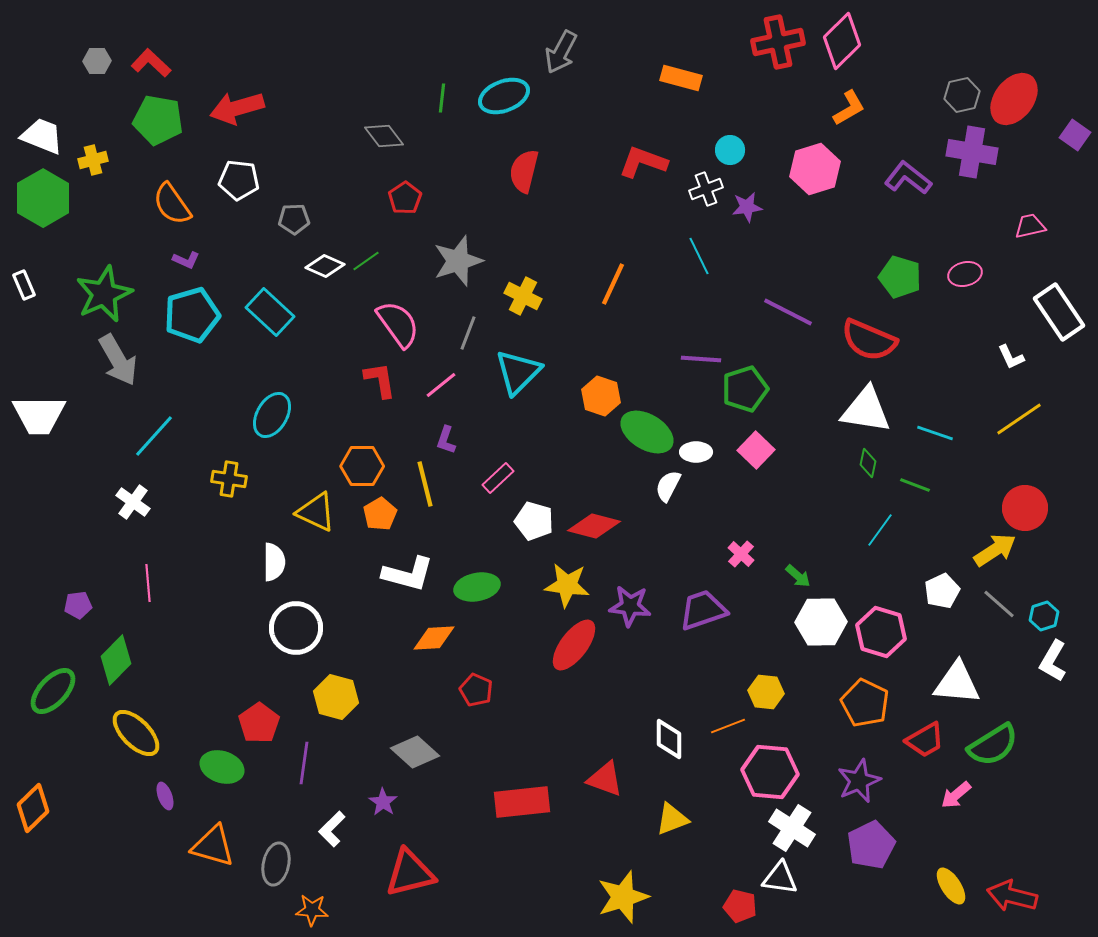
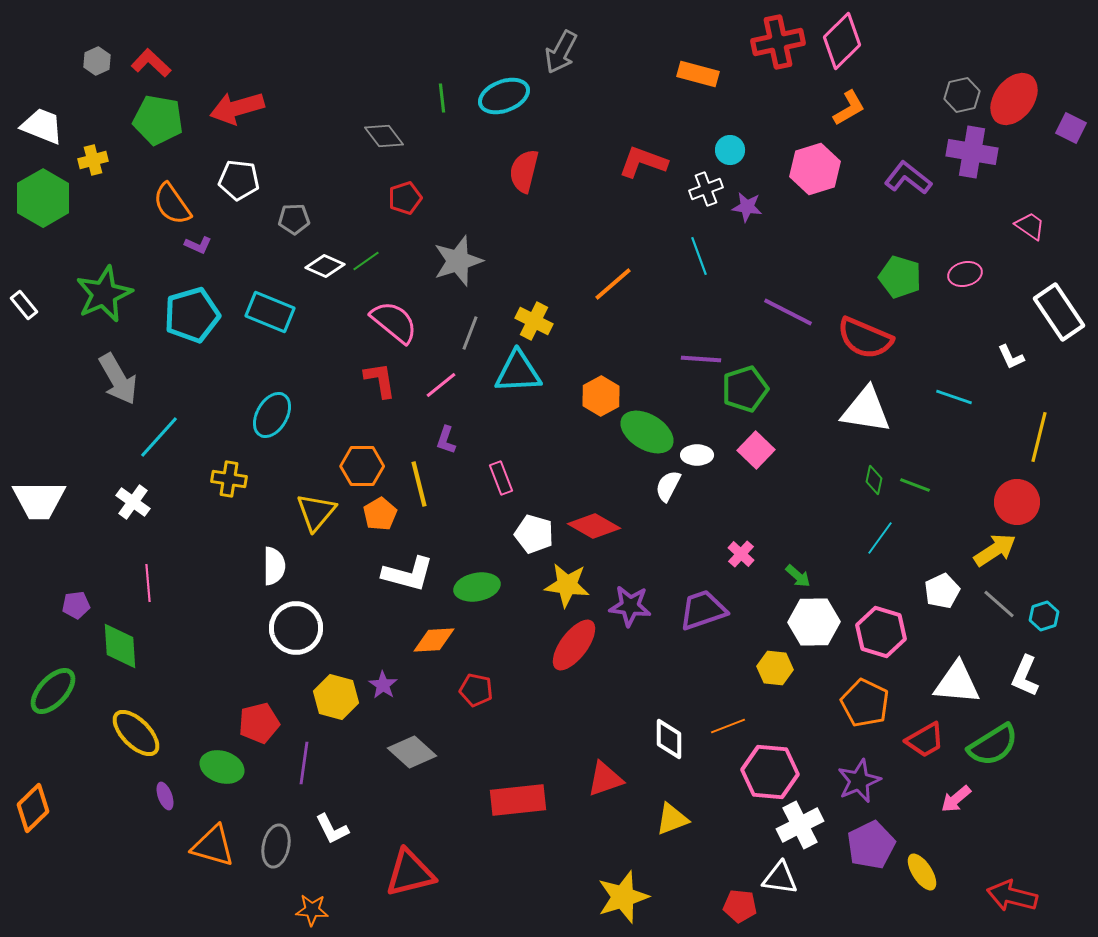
gray hexagon at (97, 61): rotated 24 degrees counterclockwise
orange rectangle at (681, 78): moved 17 px right, 4 px up
green line at (442, 98): rotated 12 degrees counterclockwise
purple square at (1075, 135): moved 4 px left, 7 px up; rotated 8 degrees counterclockwise
white trapezoid at (42, 136): moved 10 px up
red pentagon at (405, 198): rotated 16 degrees clockwise
purple star at (747, 207): rotated 16 degrees clockwise
pink trapezoid at (1030, 226): rotated 48 degrees clockwise
cyan line at (699, 256): rotated 6 degrees clockwise
purple L-shape at (186, 260): moved 12 px right, 15 px up
orange line at (613, 284): rotated 24 degrees clockwise
white rectangle at (24, 285): moved 20 px down; rotated 16 degrees counterclockwise
yellow cross at (523, 296): moved 11 px right, 25 px down
cyan rectangle at (270, 312): rotated 21 degrees counterclockwise
pink semicircle at (398, 324): moved 4 px left, 2 px up; rotated 15 degrees counterclockwise
gray line at (468, 333): moved 2 px right
red semicircle at (869, 340): moved 4 px left, 2 px up
gray arrow at (118, 360): moved 19 px down
cyan triangle at (518, 372): rotated 42 degrees clockwise
orange hexagon at (601, 396): rotated 12 degrees clockwise
white trapezoid at (39, 415): moved 85 px down
yellow line at (1019, 419): moved 20 px right, 18 px down; rotated 42 degrees counterclockwise
cyan line at (935, 433): moved 19 px right, 36 px up
cyan line at (154, 436): moved 5 px right, 1 px down
white ellipse at (696, 452): moved 1 px right, 3 px down
green diamond at (868, 463): moved 6 px right, 17 px down
pink rectangle at (498, 478): moved 3 px right; rotated 68 degrees counterclockwise
yellow line at (425, 484): moved 6 px left
red circle at (1025, 508): moved 8 px left, 6 px up
yellow triangle at (316, 512): rotated 45 degrees clockwise
white pentagon at (534, 521): moved 13 px down
red diamond at (594, 526): rotated 15 degrees clockwise
cyan line at (880, 530): moved 8 px down
white semicircle at (274, 562): moved 4 px down
purple pentagon at (78, 605): moved 2 px left
white hexagon at (821, 622): moved 7 px left
orange diamond at (434, 638): moved 2 px down
green diamond at (116, 660): moved 4 px right, 14 px up; rotated 48 degrees counterclockwise
white L-shape at (1053, 661): moved 28 px left, 15 px down; rotated 6 degrees counterclockwise
red pentagon at (476, 690): rotated 12 degrees counterclockwise
yellow hexagon at (766, 692): moved 9 px right, 24 px up
red pentagon at (259, 723): rotated 21 degrees clockwise
gray diamond at (415, 752): moved 3 px left
red triangle at (605, 779): rotated 39 degrees counterclockwise
pink arrow at (956, 795): moved 4 px down
purple star at (383, 802): moved 117 px up
red rectangle at (522, 802): moved 4 px left, 2 px up
white cross at (792, 828): moved 8 px right, 3 px up; rotated 30 degrees clockwise
white L-shape at (332, 829): rotated 72 degrees counterclockwise
gray ellipse at (276, 864): moved 18 px up
yellow ellipse at (951, 886): moved 29 px left, 14 px up
red pentagon at (740, 906): rotated 8 degrees counterclockwise
